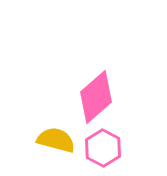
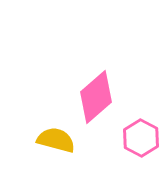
pink hexagon: moved 38 px right, 10 px up
